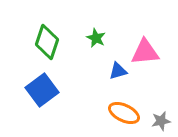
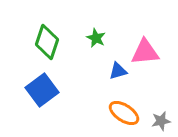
orange ellipse: rotated 8 degrees clockwise
